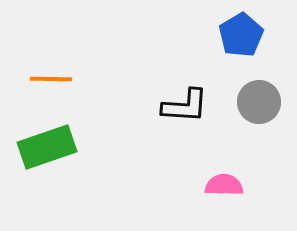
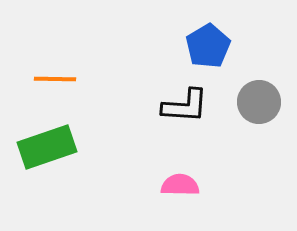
blue pentagon: moved 33 px left, 11 px down
orange line: moved 4 px right
pink semicircle: moved 44 px left
